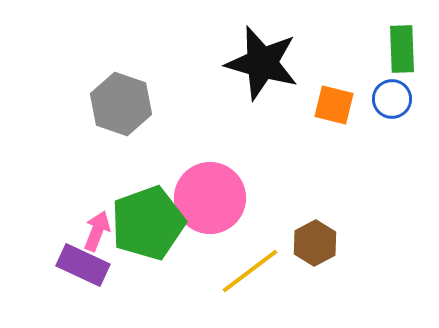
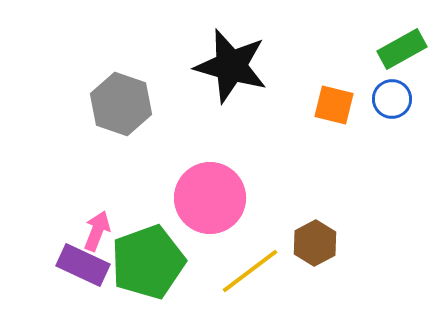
green rectangle: rotated 63 degrees clockwise
black star: moved 31 px left, 3 px down
green pentagon: moved 39 px down
